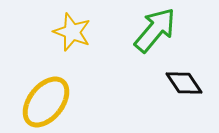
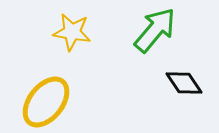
yellow star: rotated 12 degrees counterclockwise
